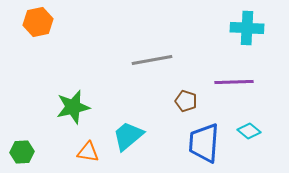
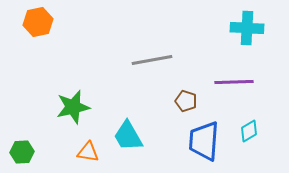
cyan diamond: rotated 70 degrees counterclockwise
cyan trapezoid: rotated 80 degrees counterclockwise
blue trapezoid: moved 2 px up
